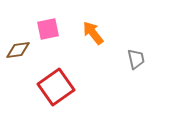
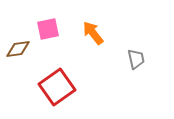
brown diamond: moved 1 px up
red square: moved 1 px right
